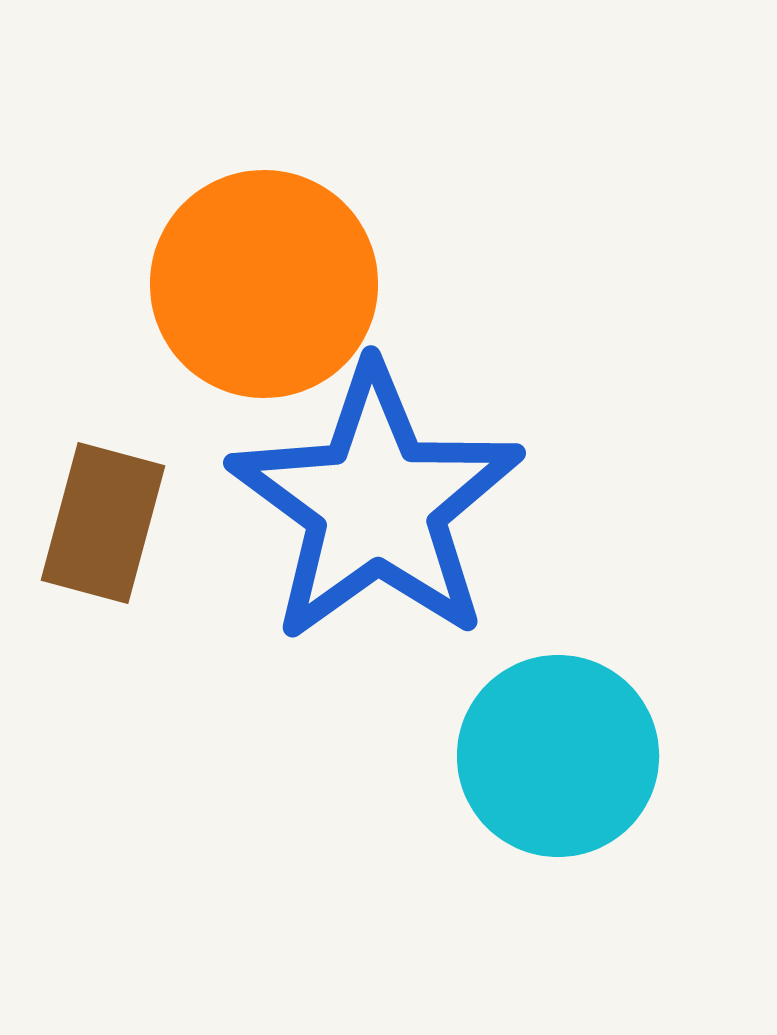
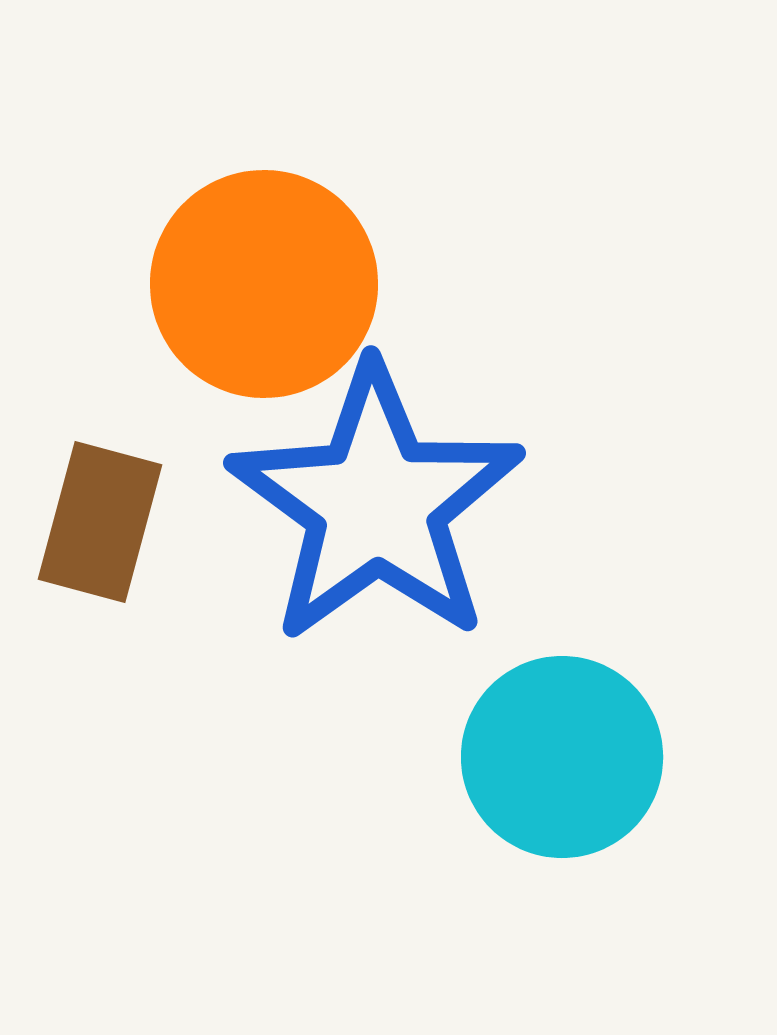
brown rectangle: moved 3 px left, 1 px up
cyan circle: moved 4 px right, 1 px down
